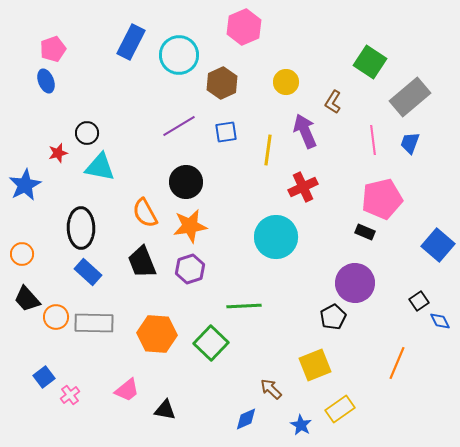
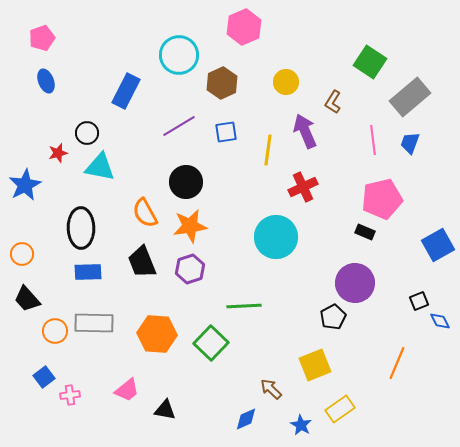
blue rectangle at (131, 42): moved 5 px left, 49 px down
pink pentagon at (53, 49): moved 11 px left, 11 px up
blue square at (438, 245): rotated 20 degrees clockwise
blue rectangle at (88, 272): rotated 44 degrees counterclockwise
black square at (419, 301): rotated 12 degrees clockwise
orange circle at (56, 317): moved 1 px left, 14 px down
pink cross at (70, 395): rotated 30 degrees clockwise
